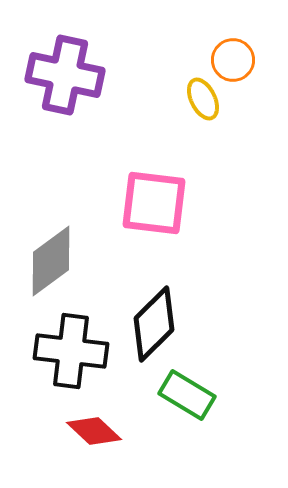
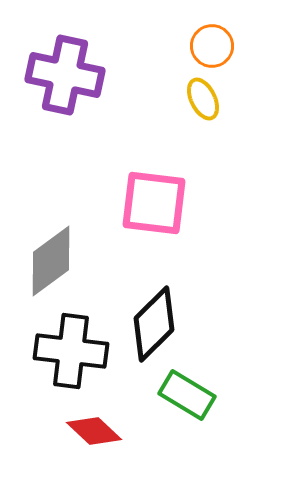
orange circle: moved 21 px left, 14 px up
